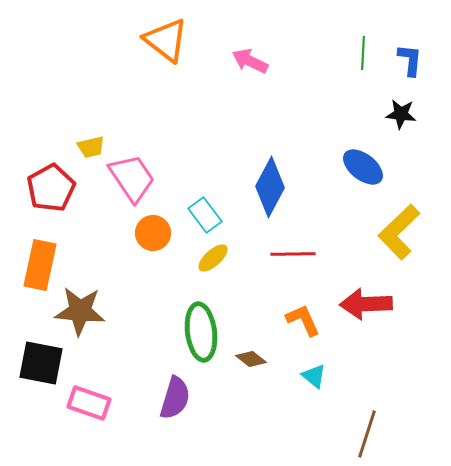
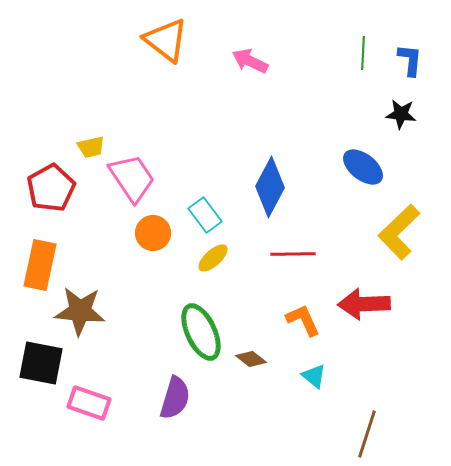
red arrow: moved 2 px left
green ellipse: rotated 18 degrees counterclockwise
